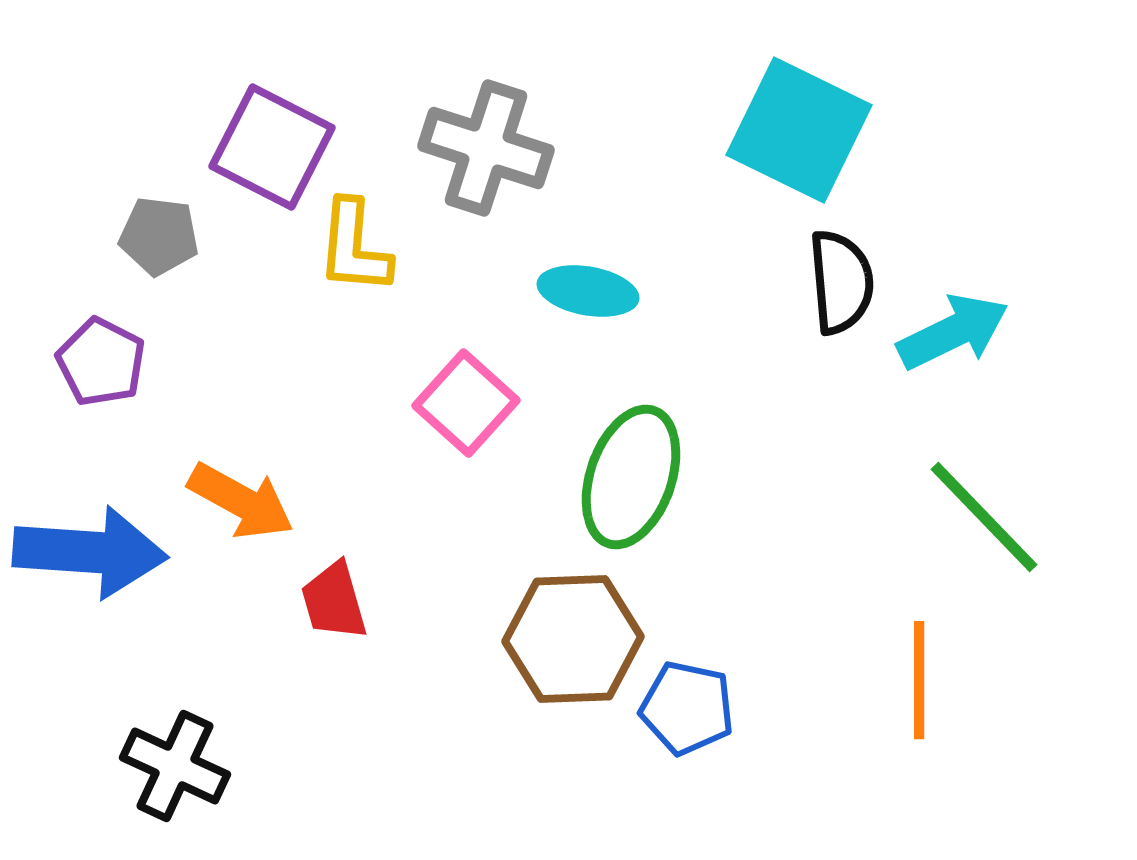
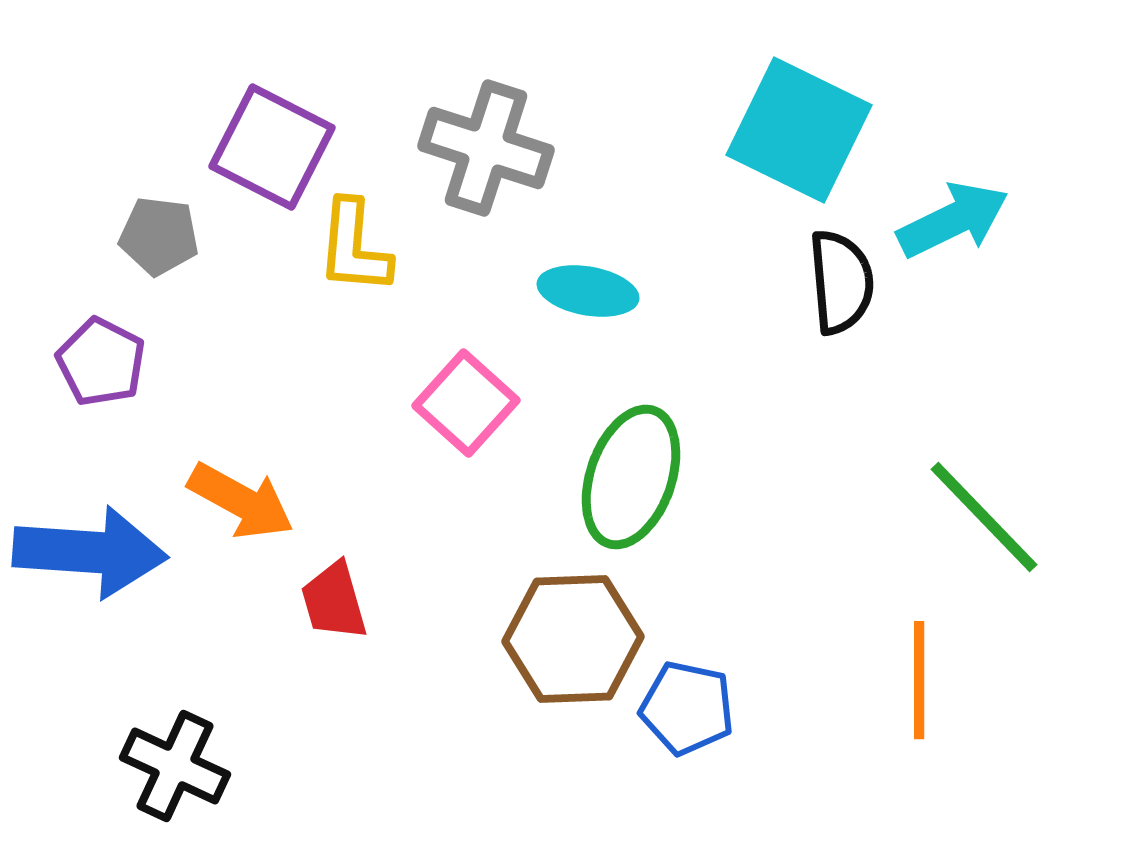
cyan arrow: moved 112 px up
